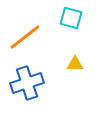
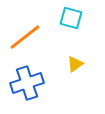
yellow triangle: rotated 36 degrees counterclockwise
